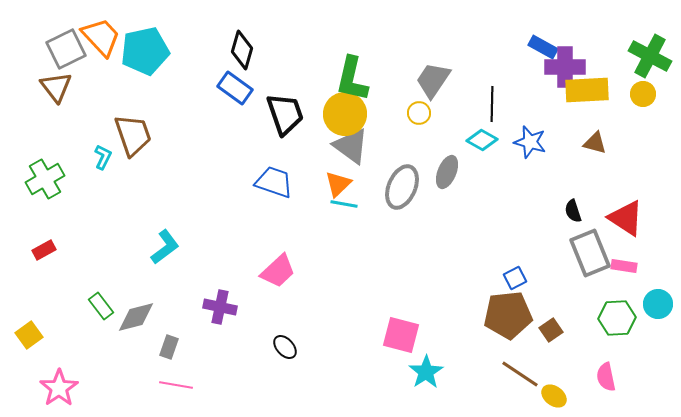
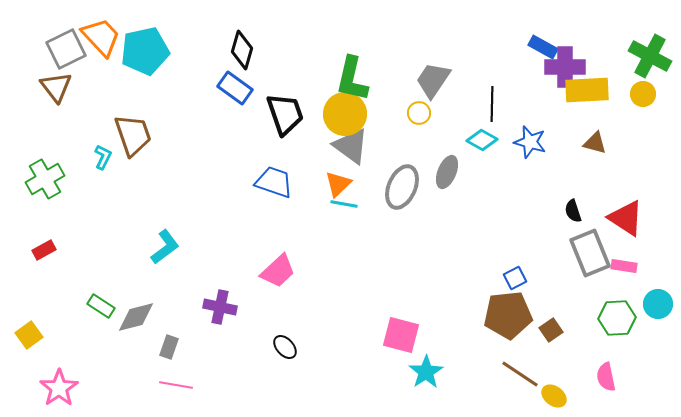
green rectangle at (101, 306): rotated 20 degrees counterclockwise
